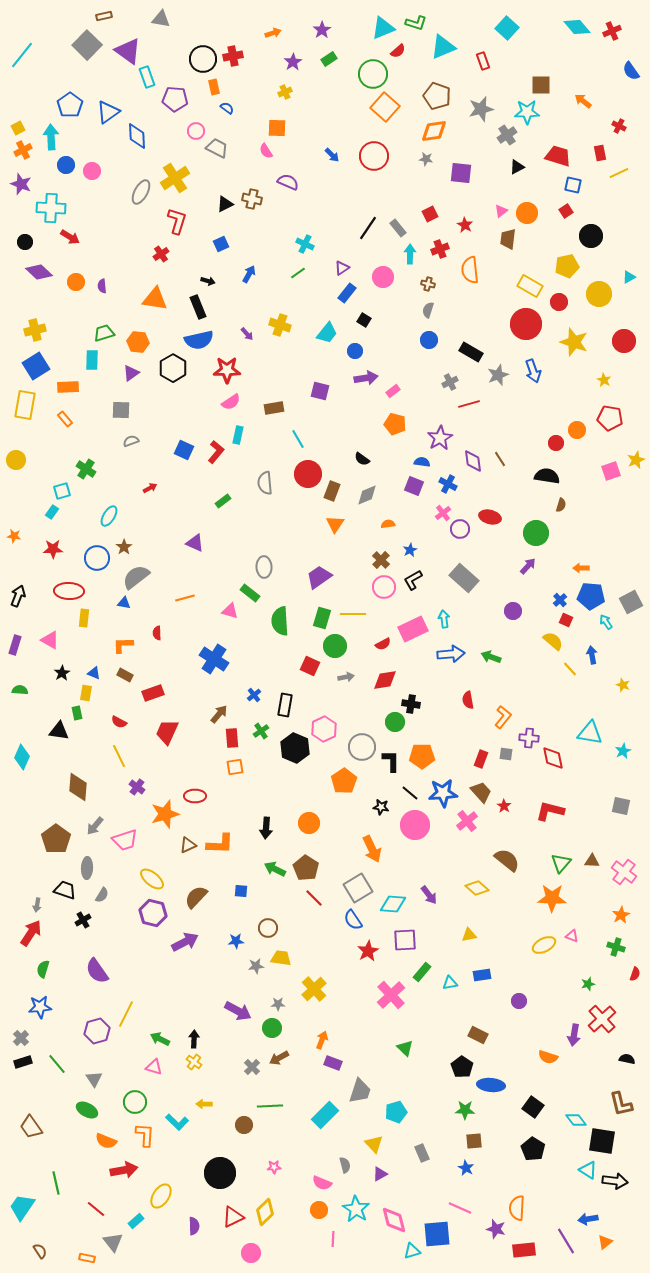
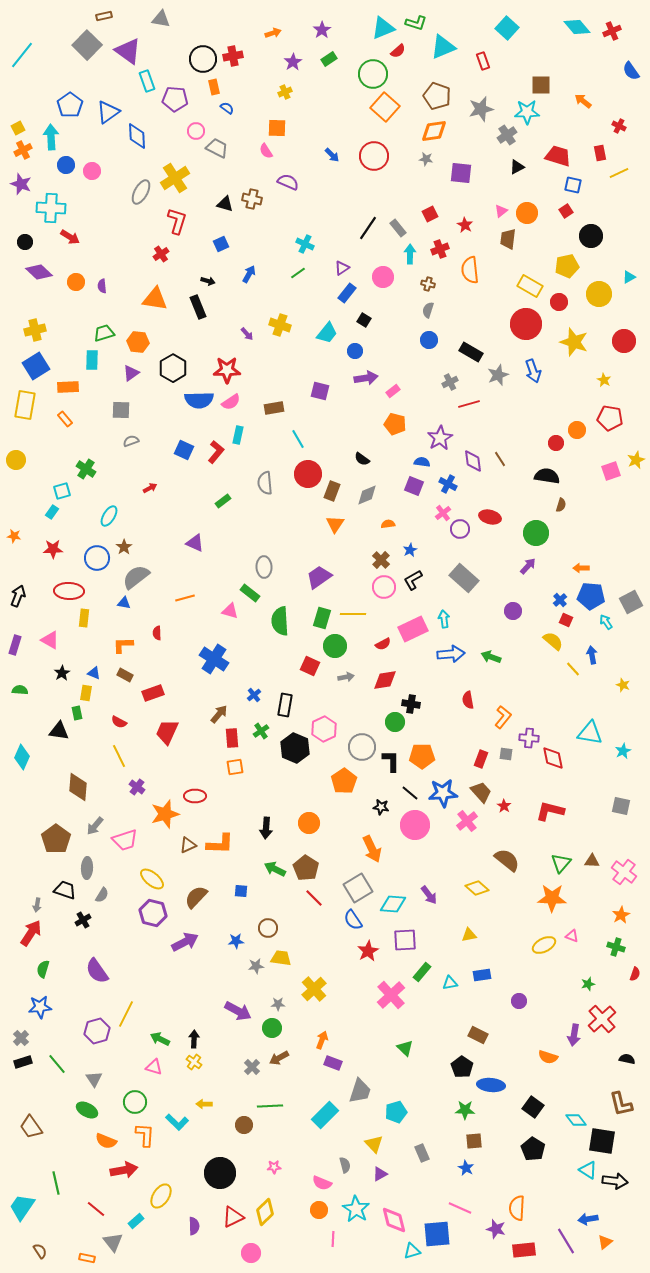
cyan rectangle at (147, 77): moved 4 px down
black triangle at (225, 204): rotated 42 degrees clockwise
blue semicircle at (199, 340): moved 60 px down; rotated 12 degrees clockwise
yellow line at (570, 669): moved 3 px right
